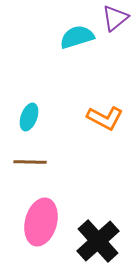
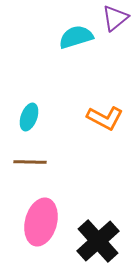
cyan semicircle: moved 1 px left
